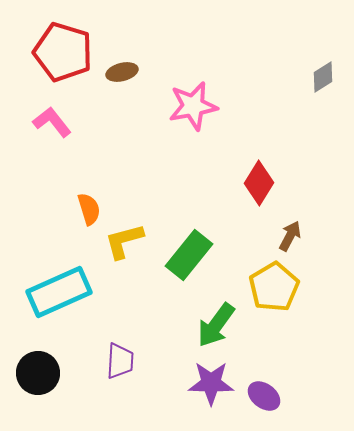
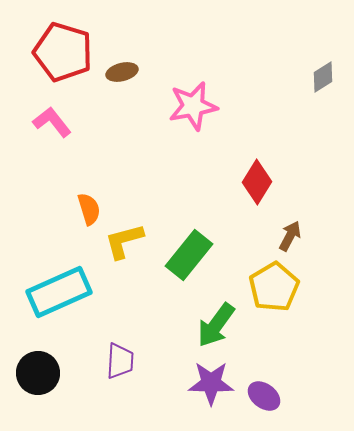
red diamond: moved 2 px left, 1 px up
